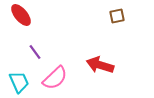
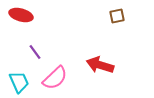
red ellipse: rotated 35 degrees counterclockwise
